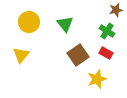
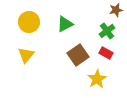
green triangle: rotated 42 degrees clockwise
green cross: rotated 21 degrees clockwise
yellow triangle: moved 5 px right
yellow star: rotated 12 degrees counterclockwise
